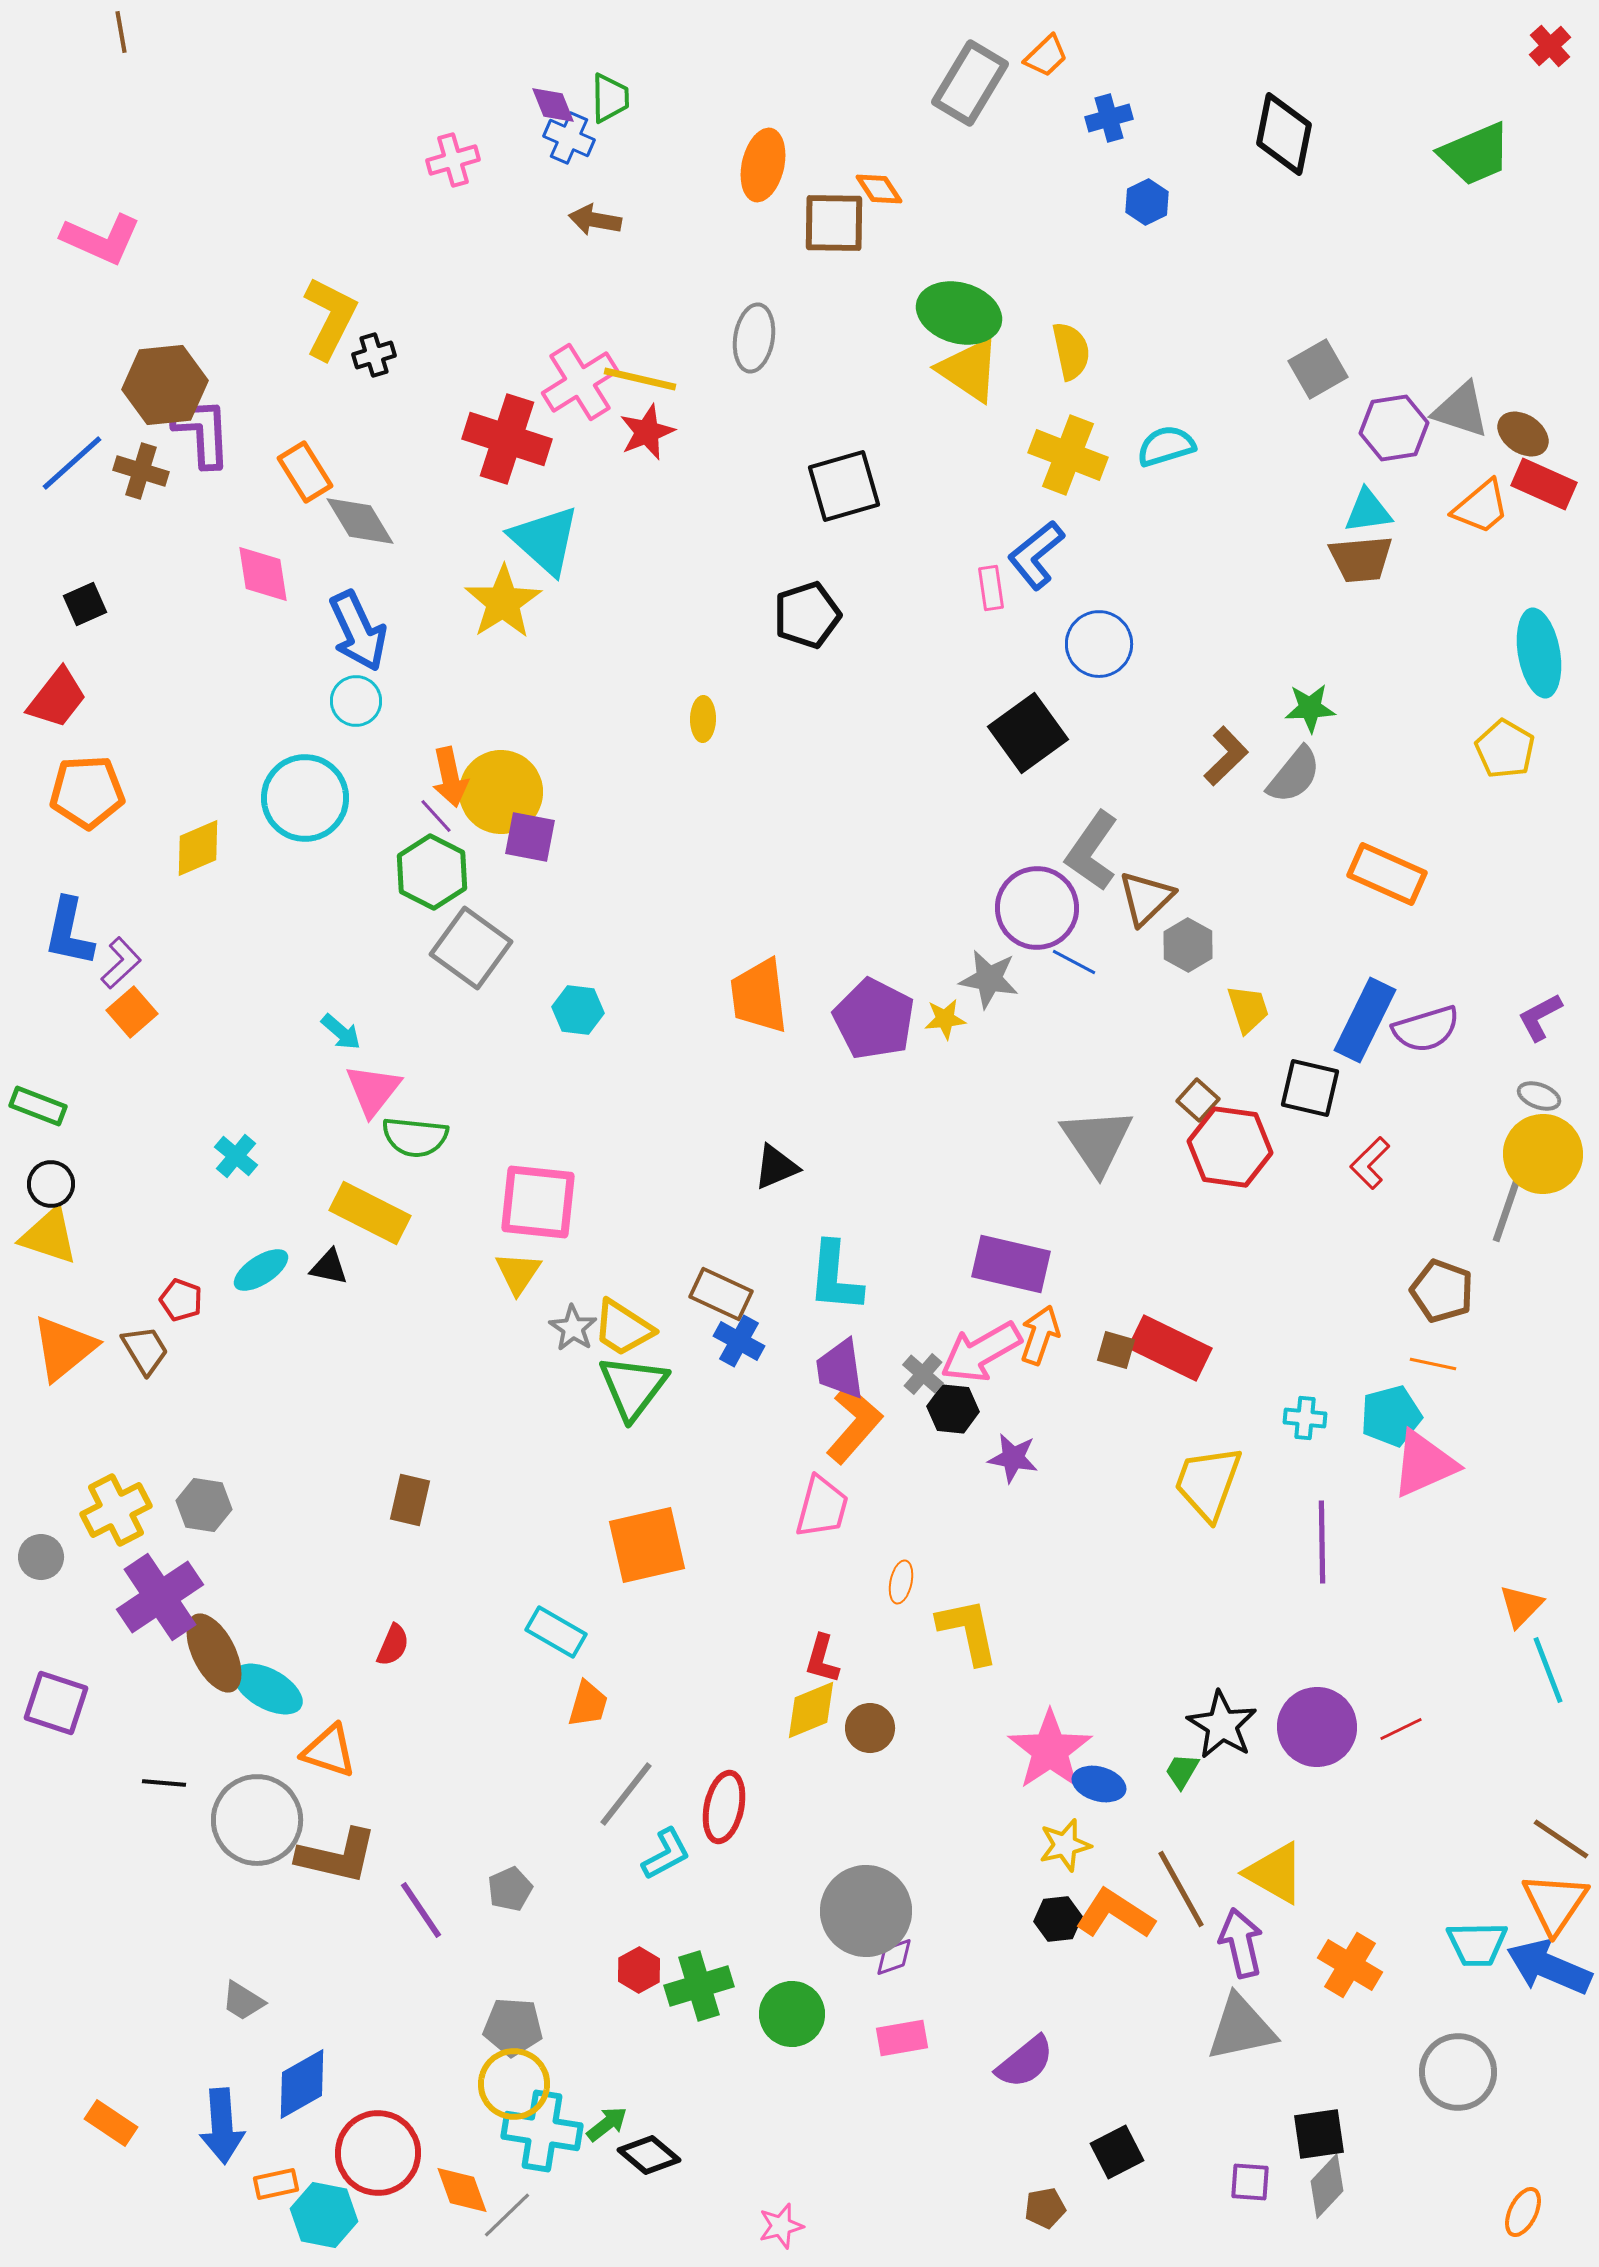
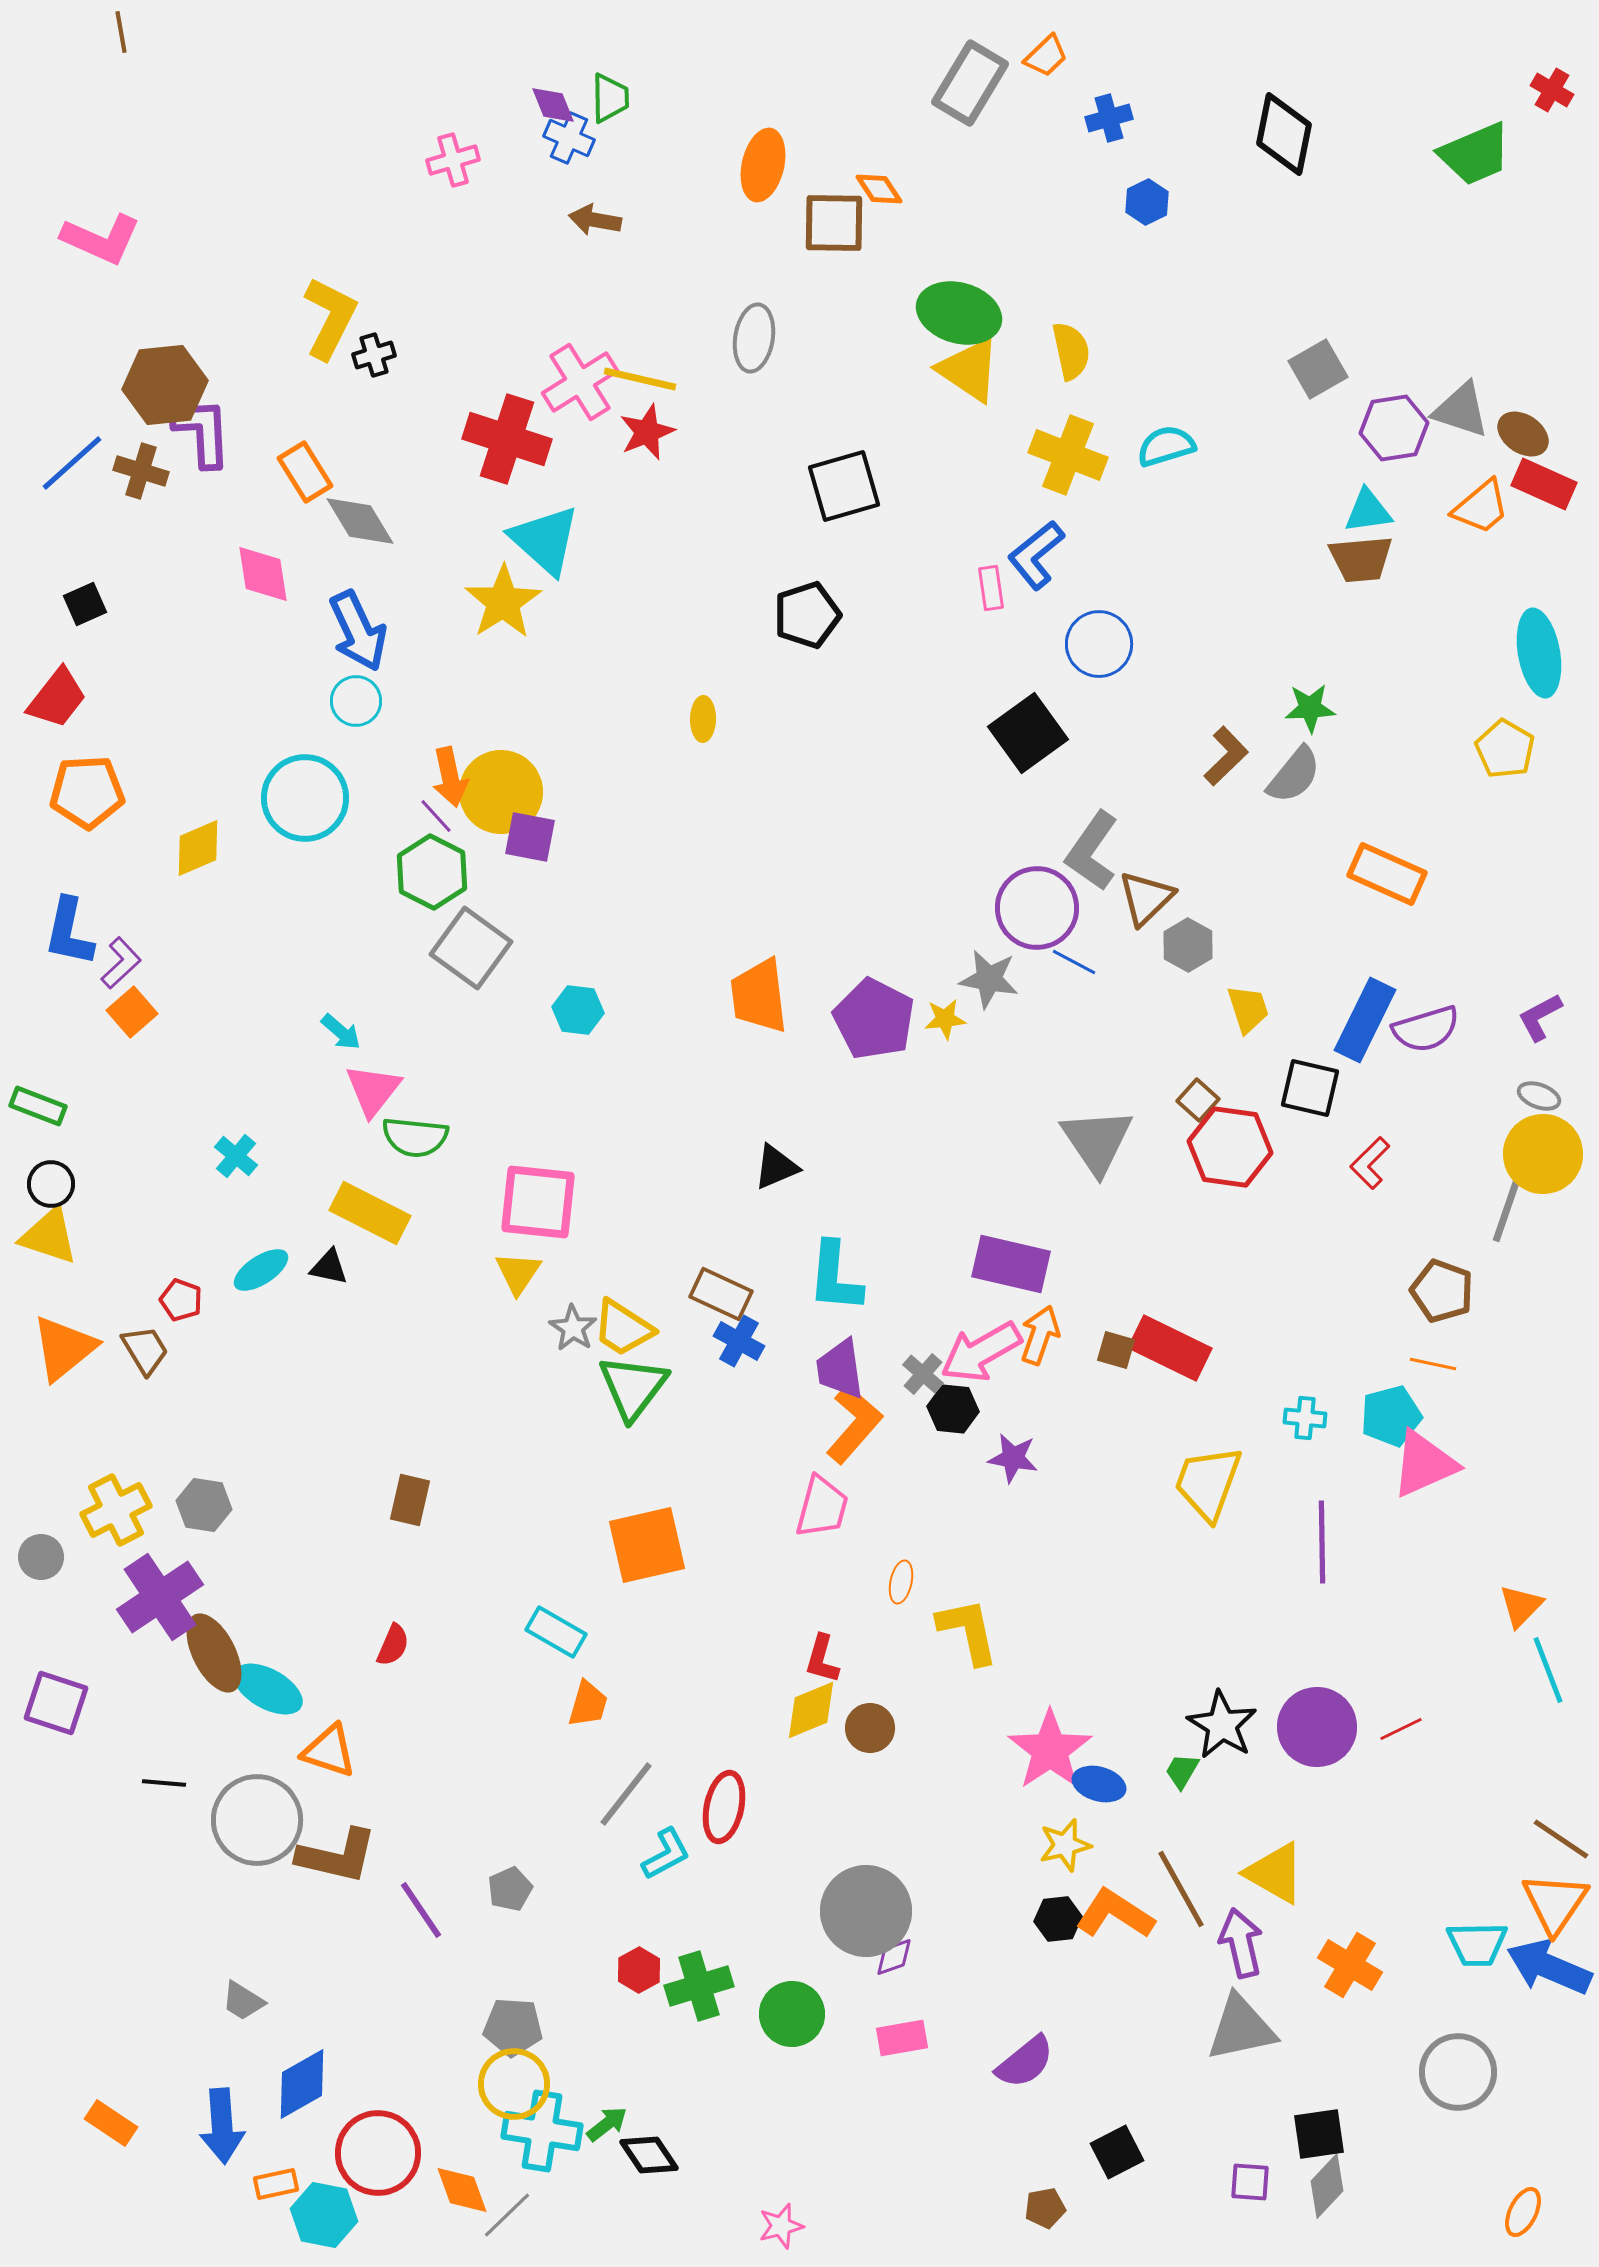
red cross at (1550, 46): moved 2 px right, 44 px down; rotated 18 degrees counterclockwise
black diamond at (649, 2155): rotated 16 degrees clockwise
